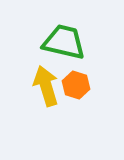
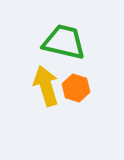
orange hexagon: moved 3 px down
